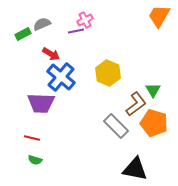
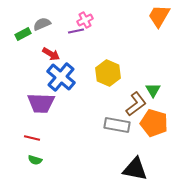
gray rectangle: moved 1 px right, 1 px up; rotated 35 degrees counterclockwise
